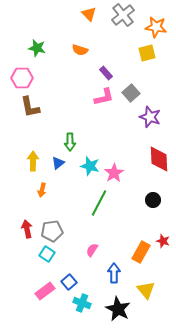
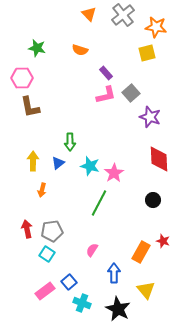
pink L-shape: moved 2 px right, 2 px up
